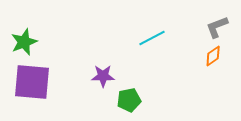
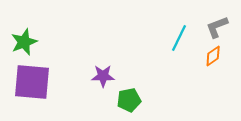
cyan line: moved 27 px right; rotated 36 degrees counterclockwise
